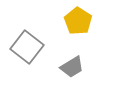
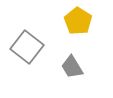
gray trapezoid: rotated 90 degrees clockwise
